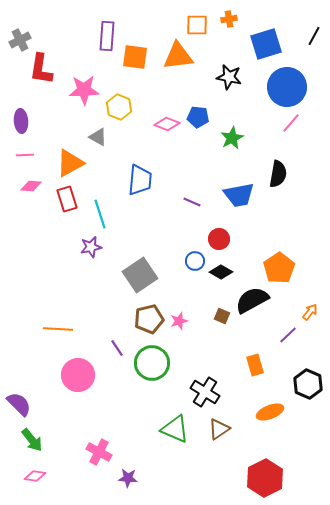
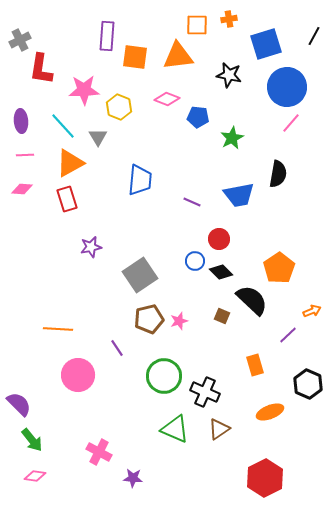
black star at (229, 77): moved 2 px up
pink diamond at (167, 124): moved 25 px up
gray triangle at (98, 137): rotated 30 degrees clockwise
pink diamond at (31, 186): moved 9 px left, 3 px down
cyan line at (100, 214): moved 37 px left, 88 px up; rotated 24 degrees counterclockwise
black diamond at (221, 272): rotated 15 degrees clockwise
black semicircle at (252, 300): rotated 72 degrees clockwise
orange arrow at (310, 312): moved 2 px right, 1 px up; rotated 30 degrees clockwise
green circle at (152, 363): moved 12 px right, 13 px down
black cross at (205, 392): rotated 8 degrees counterclockwise
purple star at (128, 478): moved 5 px right
